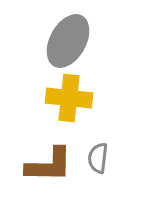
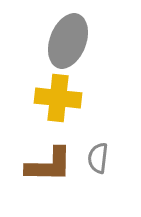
gray ellipse: rotated 8 degrees counterclockwise
yellow cross: moved 11 px left
